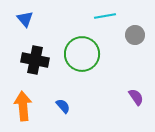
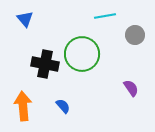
black cross: moved 10 px right, 4 px down
purple semicircle: moved 5 px left, 9 px up
